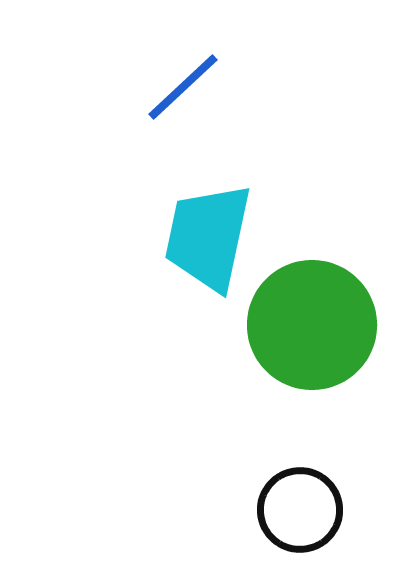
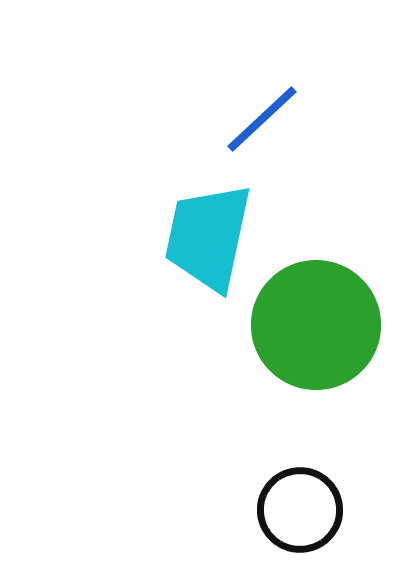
blue line: moved 79 px right, 32 px down
green circle: moved 4 px right
